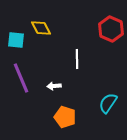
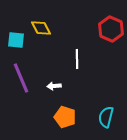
cyan semicircle: moved 2 px left, 14 px down; rotated 20 degrees counterclockwise
